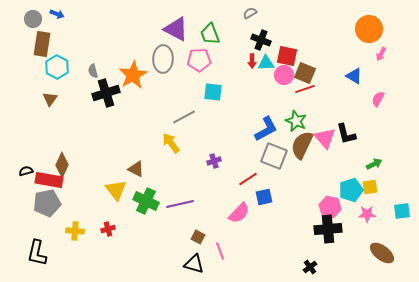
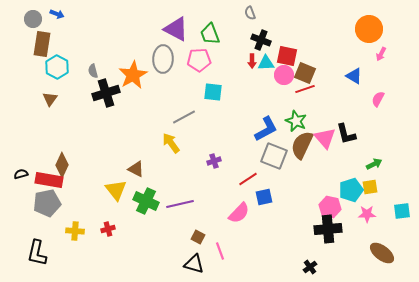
gray semicircle at (250, 13): rotated 80 degrees counterclockwise
black semicircle at (26, 171): moved 5 px left, 3 px down
